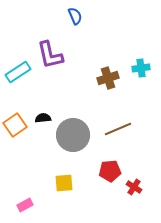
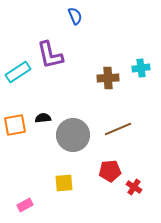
brown cross: rotated 15 degrees clockwise
orange square: rotated 25 degrees clockwise
